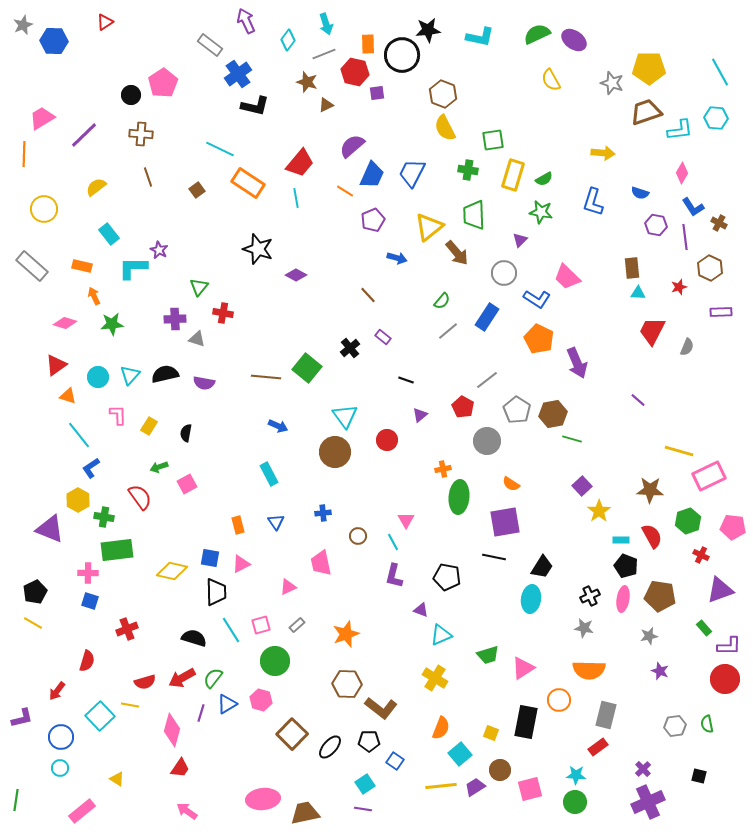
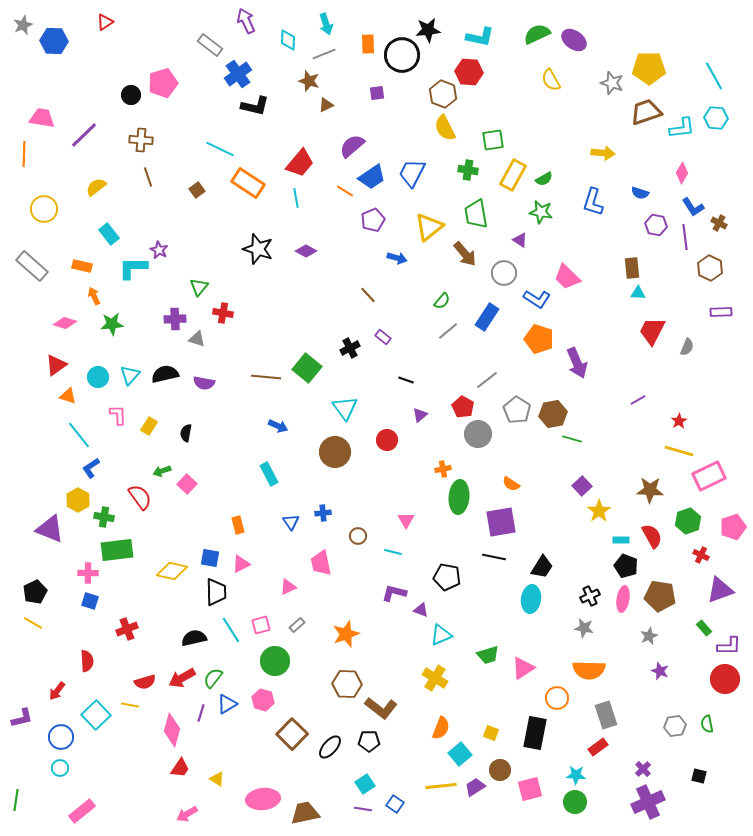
cyan diamond at (288, 40): rotated 35 degrees counterclockwise
red hexagon at (355, 72): moved 114 px right; rotated 8 degrees counterclockwise
cyan line at (720, 72): moved 6 px left, 4 px down
brown star at (307, 82): moved 2 px right, 1 px up
pink pentagon at (163, 83): rotated 16 degrees clockwise
pink trapezoid at (42, 118): rotated 40 degrees clockwise
cyan L-shape at (680, 130): moved 2 px right, 2 px up
brown cross at (141, 134): moved 6 px down
blue trapezoid at (372, 175): moved 2 px down; rotated 32 degrees clockwise
yellow rectangle at (513, 175): rotated 12 degrees clockwise
green trapezoid at (474, 215): moved 2 px right, 1 px up; rotated 8 degrees counterclockwise
purple triangle at (520, 240): rotated 42 degrees counterclockwise
brown arrow at (457, 253): moved 8 px right, 1 px down
purple diamond at (296, 275): moved 10 px right, 24 px up
red star at (679, 287): moved 134 px down; rotated 14 degrees counterclockwise
orange pentagon at (539, 339): rotated 8 degrees counterclockwise
black cross at (350, 348): rotated 12 degrees clockwise
purple line at (638, 400): rotated 70 degrees counterclockwise
cyan triangle at (345, 416): moved 8 px up
gray circle at (487, 441): moved 9 px left, 7 px up
green arrow at (159, 467): moved 3 px right, 4 px down
pink square at (187, 484): rotated 18 degrees counterclockwise
blue triangle at (276, 522): moved 15 px right
purple square at (505, 522): moved 4 px left
pink pentagon at (733, 527): rotated 25 degrees counterclockwise
cyan line at (393, 542): moved 10 px down; rotated 48 degrees counterclockwise
purple L-shape at (394, 576): moved 17 px down; rotated 90 degrees clockwise
gray star at (649, 636): rotated 12 degrees counterclockwise
black semicircle at (194, 638): rotated 30 degrees counterclockwise
red semicircle at (87, 661): rotated 20 degrees counterclockwise
pink hexagon at (261, 700): moved 2 px right
orange circle at (559, 700): moved 2 px left, 2 px up
gray rectangle at (606, 715): rotated 32 degrees counterclockwise
cyan square at (100, 716): moved 4 px left, 1 px up
black rectangle at (526, 722): moved 9 px right, 11 px down
blue square at (395, 761): moved 43 px down
yellow triangle at (117, 779): moved 100 px right
pink arrow at (187, 811): moved 3 px down; rotated 65 degrees counterclockwise
